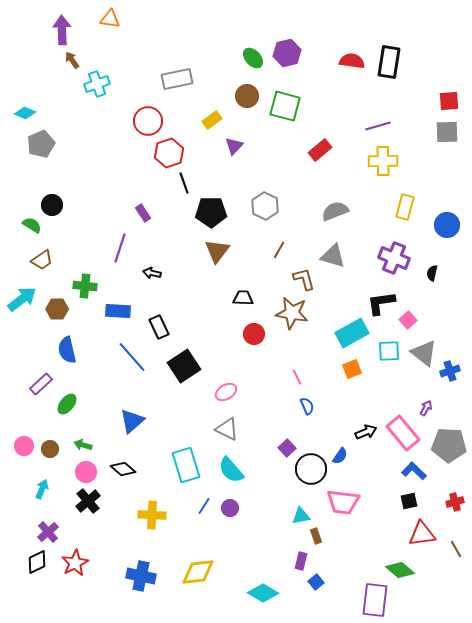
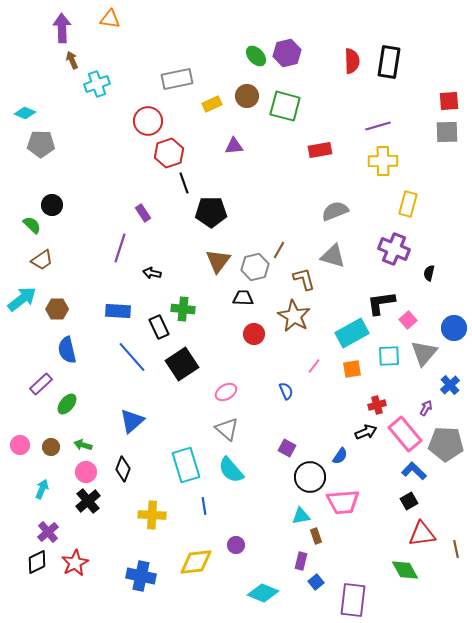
purple arrow at (62, 30): moved 2 px up
green ellipse at (253, 58): moved 3 px right, 2 px up
brown arrow at (72, 60): rotated 12 degrees clockwise
red semicircle at (352, 61): rotated 80 degrees clockwise
yellow rectangle at (212, 120): moved 16 px up; rotated 12 degrees clockwise
gray pentagon at (41, 144): rotated 24 degrees clockwise
purple triangle at (234, 146): rotated 42 degrees clockwise
red rectangle at (320, 150): rotated 30 degrees clockwise
gray hexagon at (265, 206): moved 10 px left, 61 px down; rotated 20 degrees clockwise
yellow rectangle at (405, 207): moved 3 px right, 3 px up
green semicircle at (32, 225): rotated 12 degrees clockwise
blue circle at (447, 225): moved 7 px right, 103 px down
brown triangle at (217, 251): moved 1 px right, 10 px down
purple cross at (394, 258): moved 9 px up
black semicircle at (432, 273): moved 3 px left
green cross at (85, 286): moved 98 px right, 23 px down
brown star at (292, 313): moved 2 px right, 3 px down; rotated 20 degrees clockwise
cyan square at (389, 351): moved 5 px down
gray triangle at (424, 353): rotated 32 degrees clockwise
black square at (184, 366): moved 2 px left, 2 px up
orange square at (352, 369): rotated 12 degrees clockwise
blue cross at (450, 371): moved 14 px down; rotated 24 degrees counterclockwise
pink line at (297, 377): moved 17 px right, 11 px up; rotated 63 degrees clockwise
blue semicircle at (307, 406): moved 21 px left, 15 px up
gray triangle at (227, 429): rotated 15 degrees clockwise
pink rectangle at (403, 433): moved 2 px right, 1 px down
gray pentagon at (449, 445): moved 3 px left, 1 px up
pink circle at (24, 446): moved 4 px left, 1 px up
purple square at (287, 448): rotated 18 degrees counterclockwise
brown circle at (50, 449): moved 1 px right, 2 px up
black diamond at (123, 469): rotated 70 degrees clockwise
black circle at (311, 469): moved 1 px left, 8 px down
black square at (409, 501): rotated 18 degrees counterclockwise
pink trapezoid at (343, 502): rotated 12 degrees counterclockwise
red cross at (455, 502): moved 78 px left, 97 px up
blue line at (204, 506): rotated 42 degrees counterclockwise
purple circle at (230, 508): moved 6 px right, 37 px down
brown line at (456, 549): rotated 18 degrees clockwise
green diamond at (400, 570): moved 5 px right; rotated 20 degrees clockwise
yellow diamond at (198, 572): moved 2 px left, 10 px up
cyan diamond at (263, 593): rotated 8 degrees counterclockwise
purple rectangle at (375, 600): moved 22 px left
